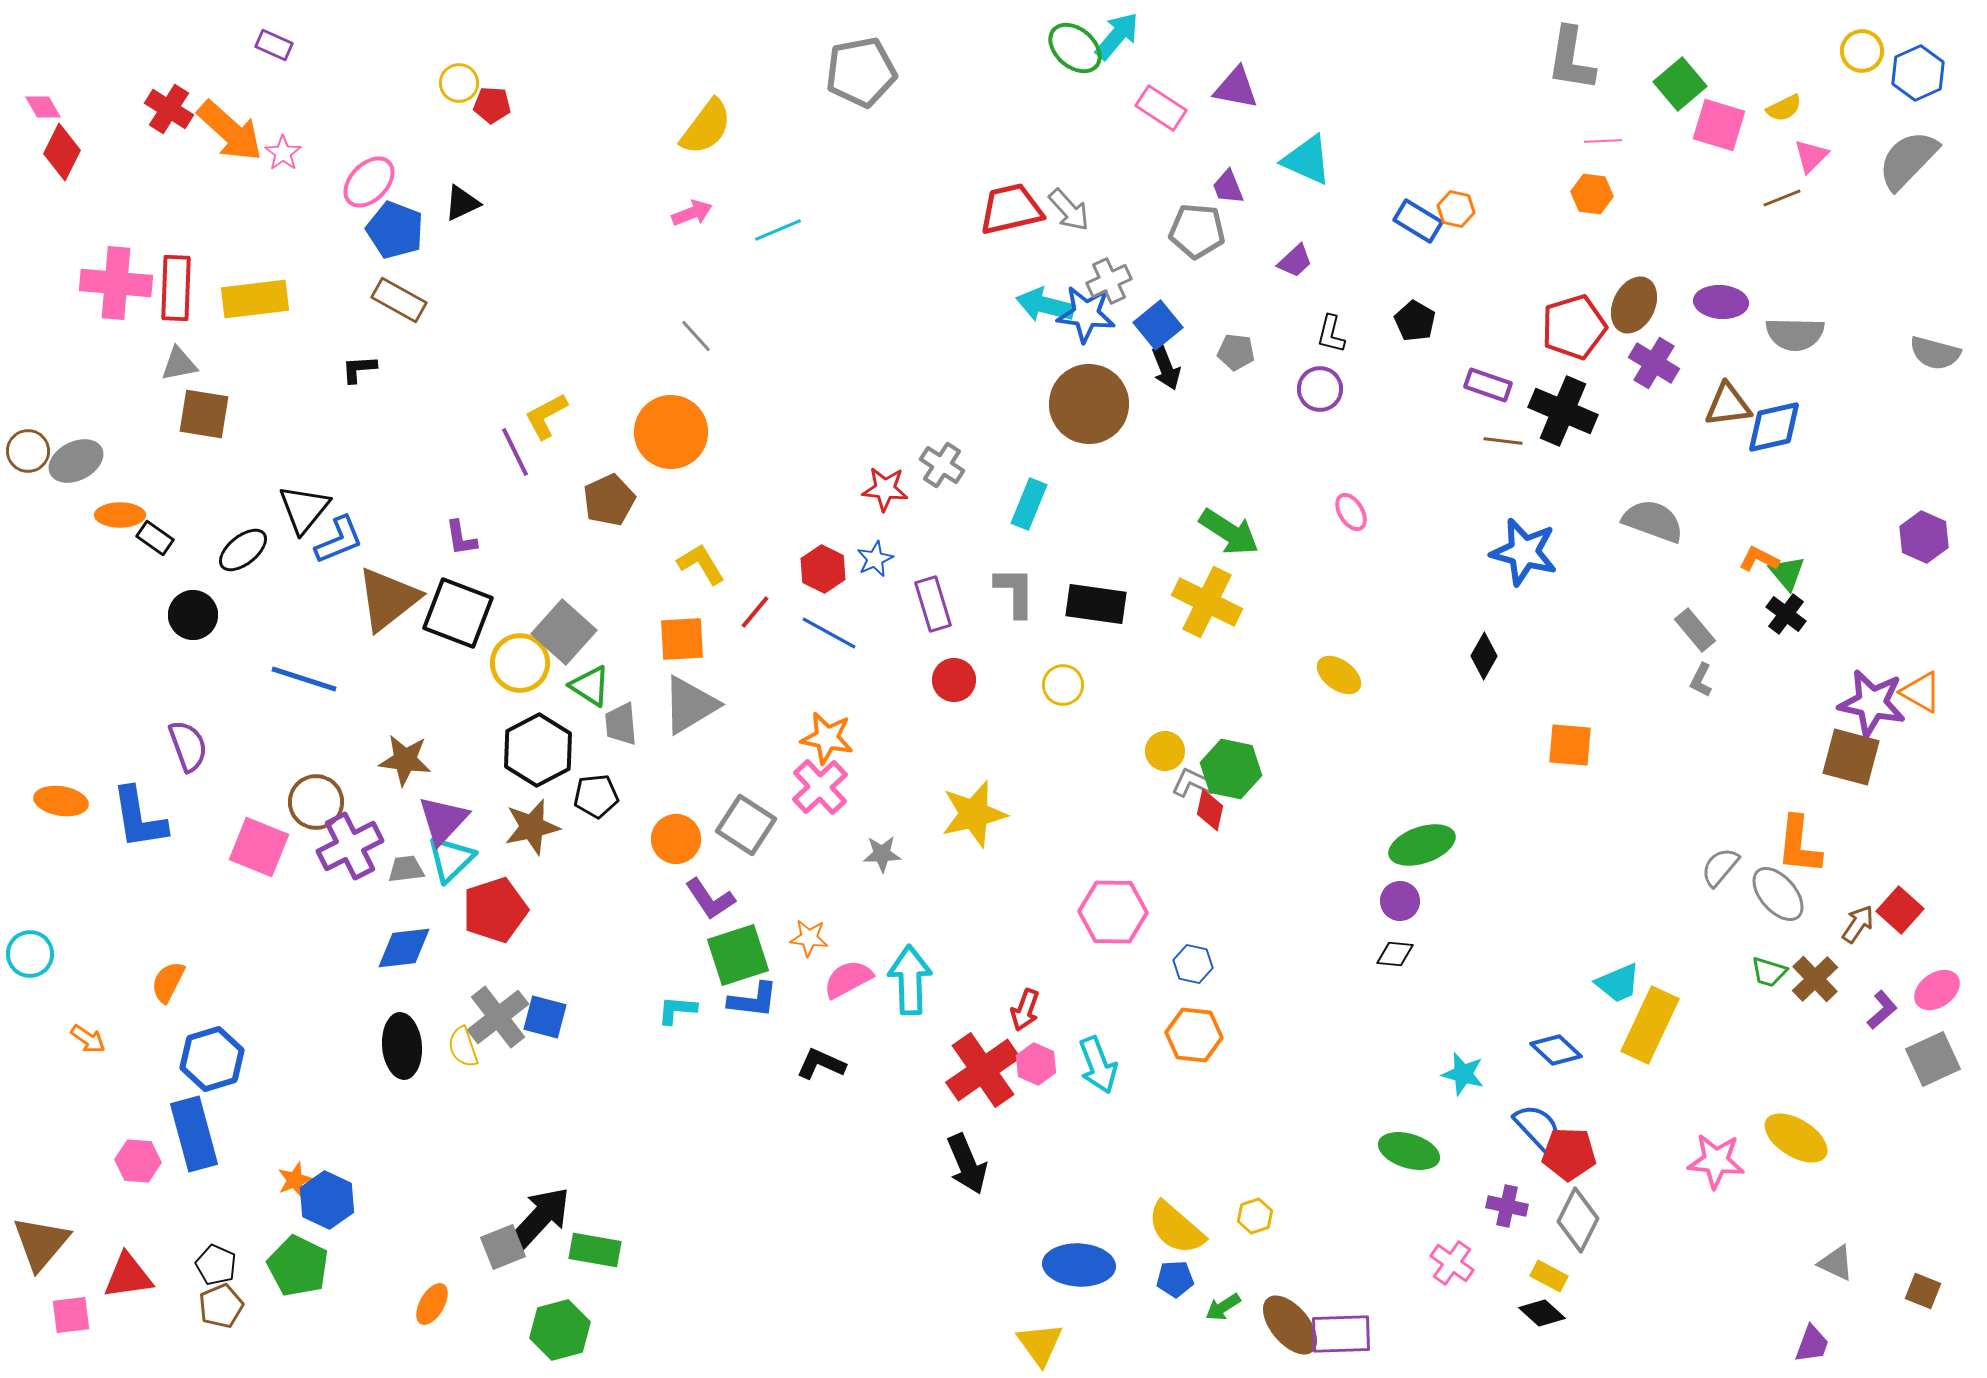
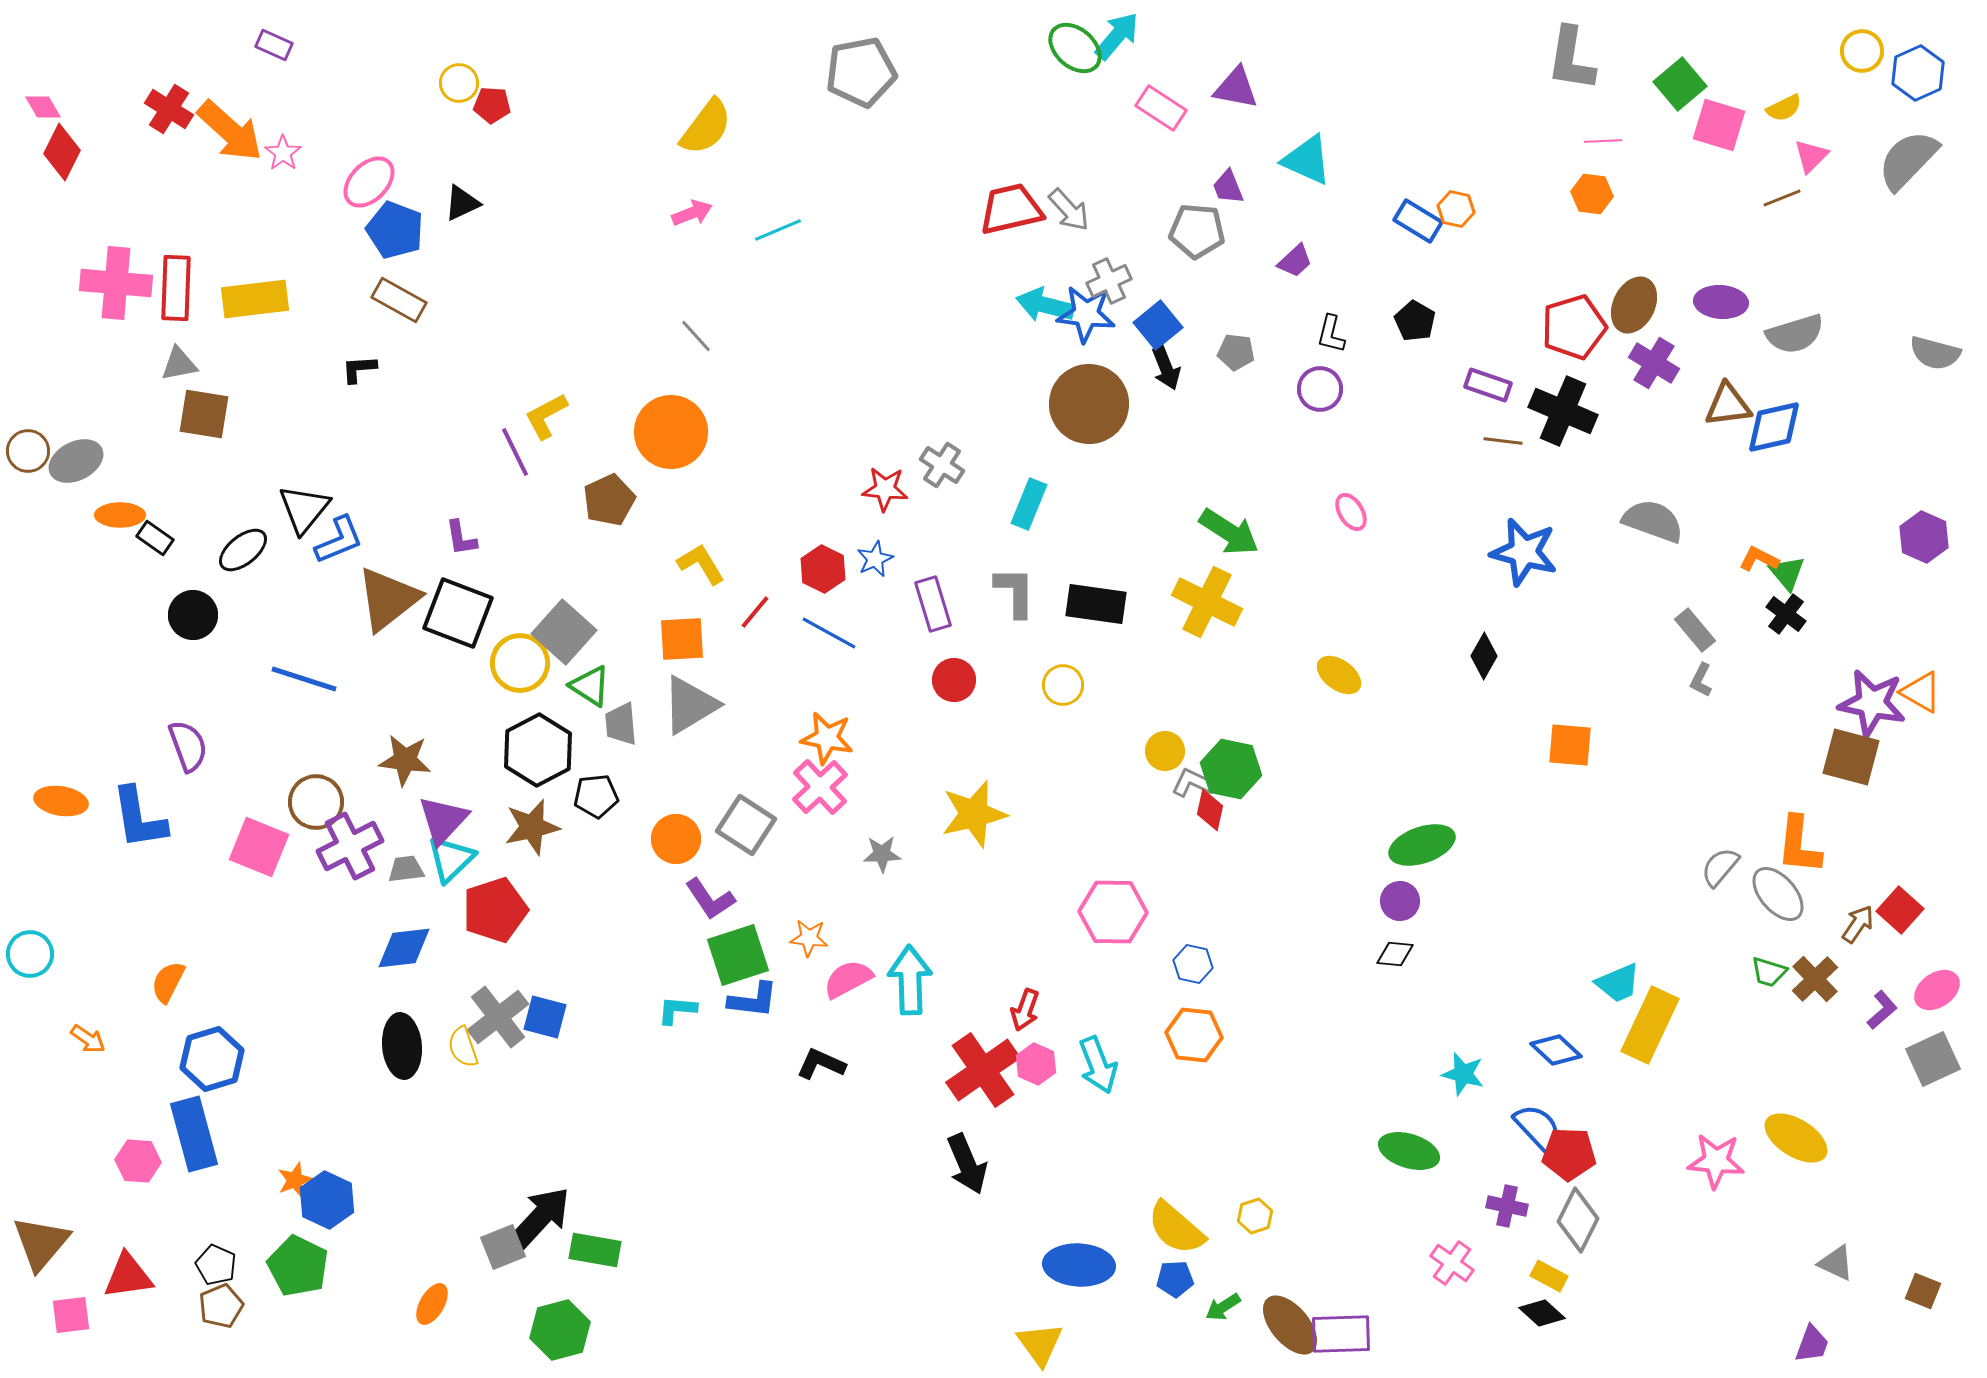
gray semicircle at (1795, 334): rotated 18 degrees counterclockwise
